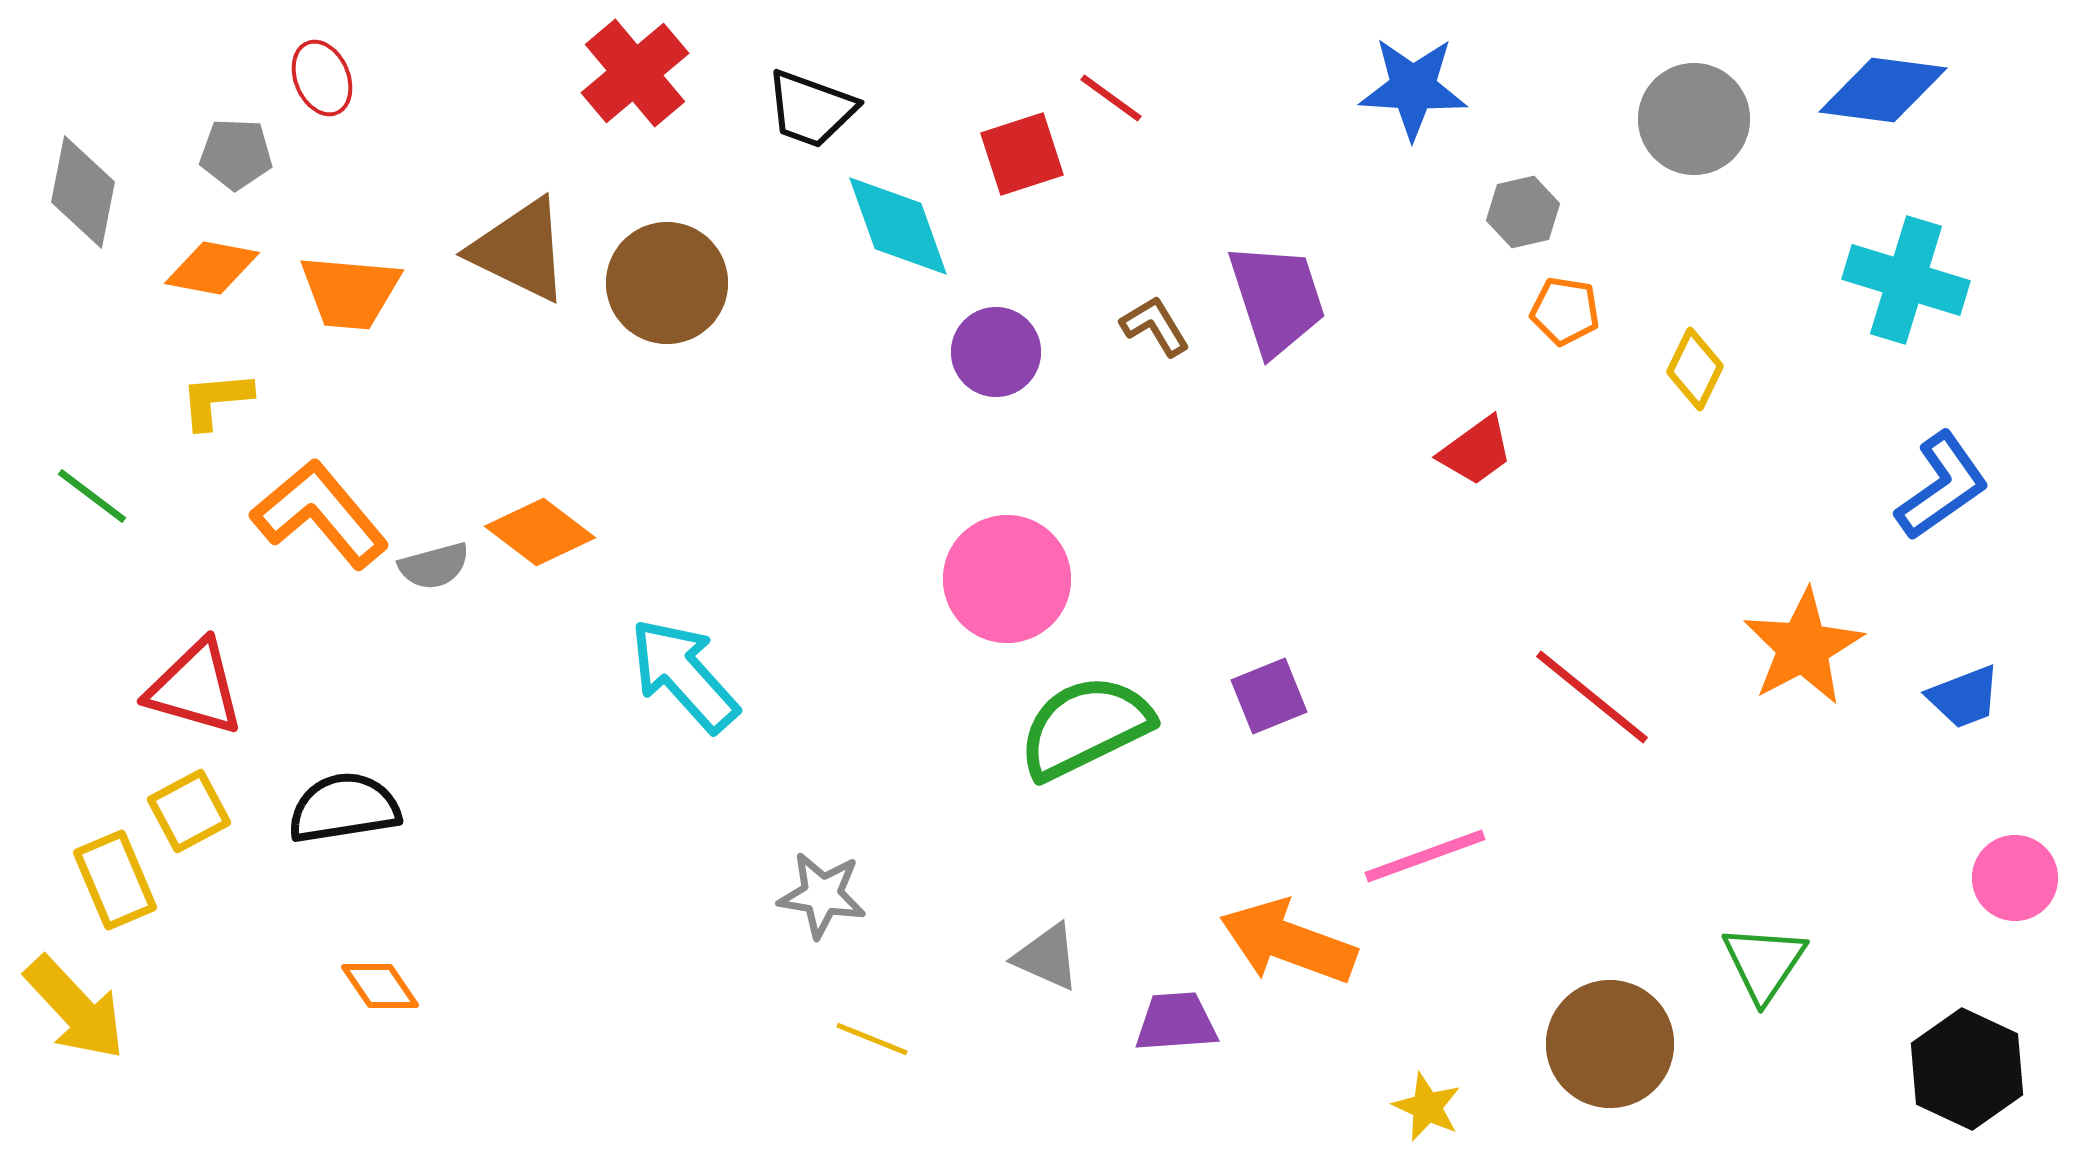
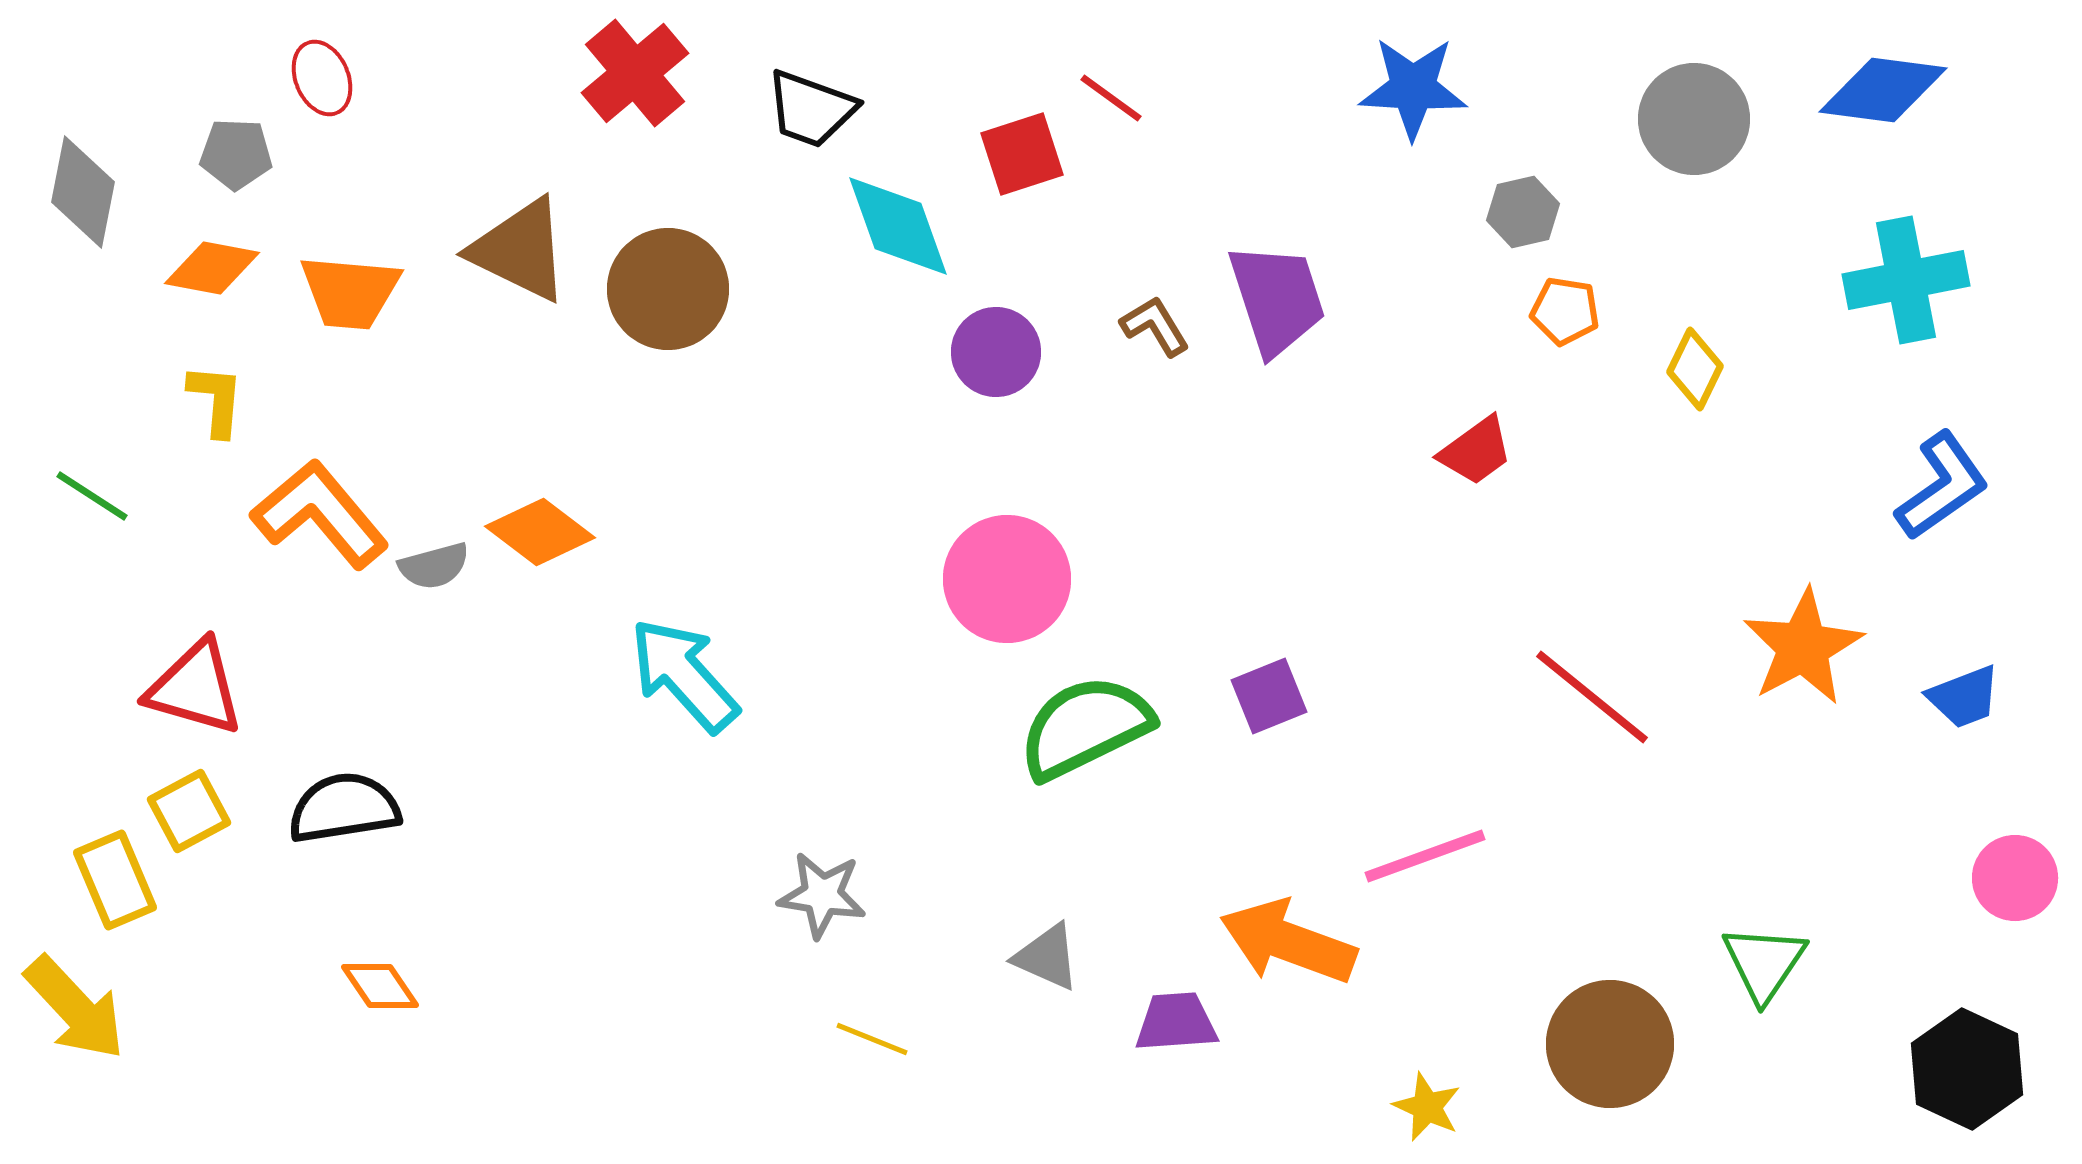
cyan cross at (1906, 280): rotated 28 degrees counterclockwise
brown circle at (667, 283): moved 1 px right, 6 px down
yellow L-shape at (216, 400): rotated 100 degrees clockwise
green line at (92, 496): rotated 4 degrees counterclockwise
